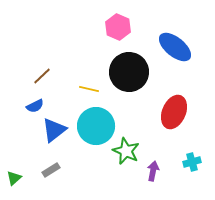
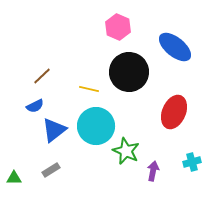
green triangle: rotated 42 degrees clockwise
